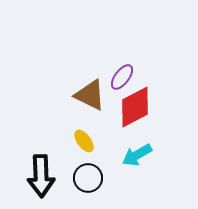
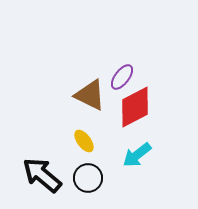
cyan arrow: rotated 8 degrees counterclockwise
black arrow: moved 1 px right, 1 px up; rotated 132 degrees clockwise
